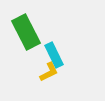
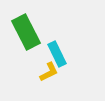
cyan rectangle: moved 3 px right, 1 px up
